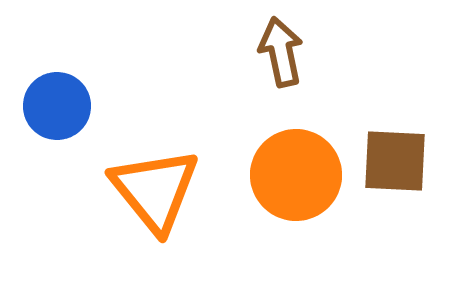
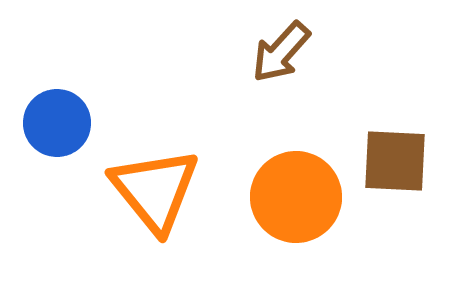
brown arrow: rotated 126 degrees counterclockwise
blue circle: moved 17 px down
orange circle: moved 22 px down
